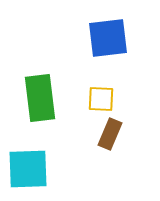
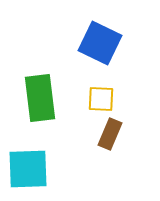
blue square: moved 8 px left, 5 px down; rotated 33 degrees clockwise
